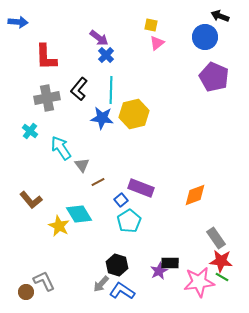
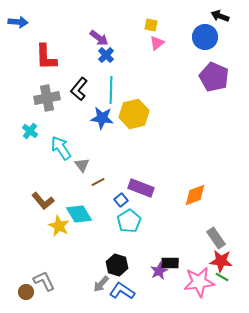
brown L-shape: moved 12 px right, 1 px down
